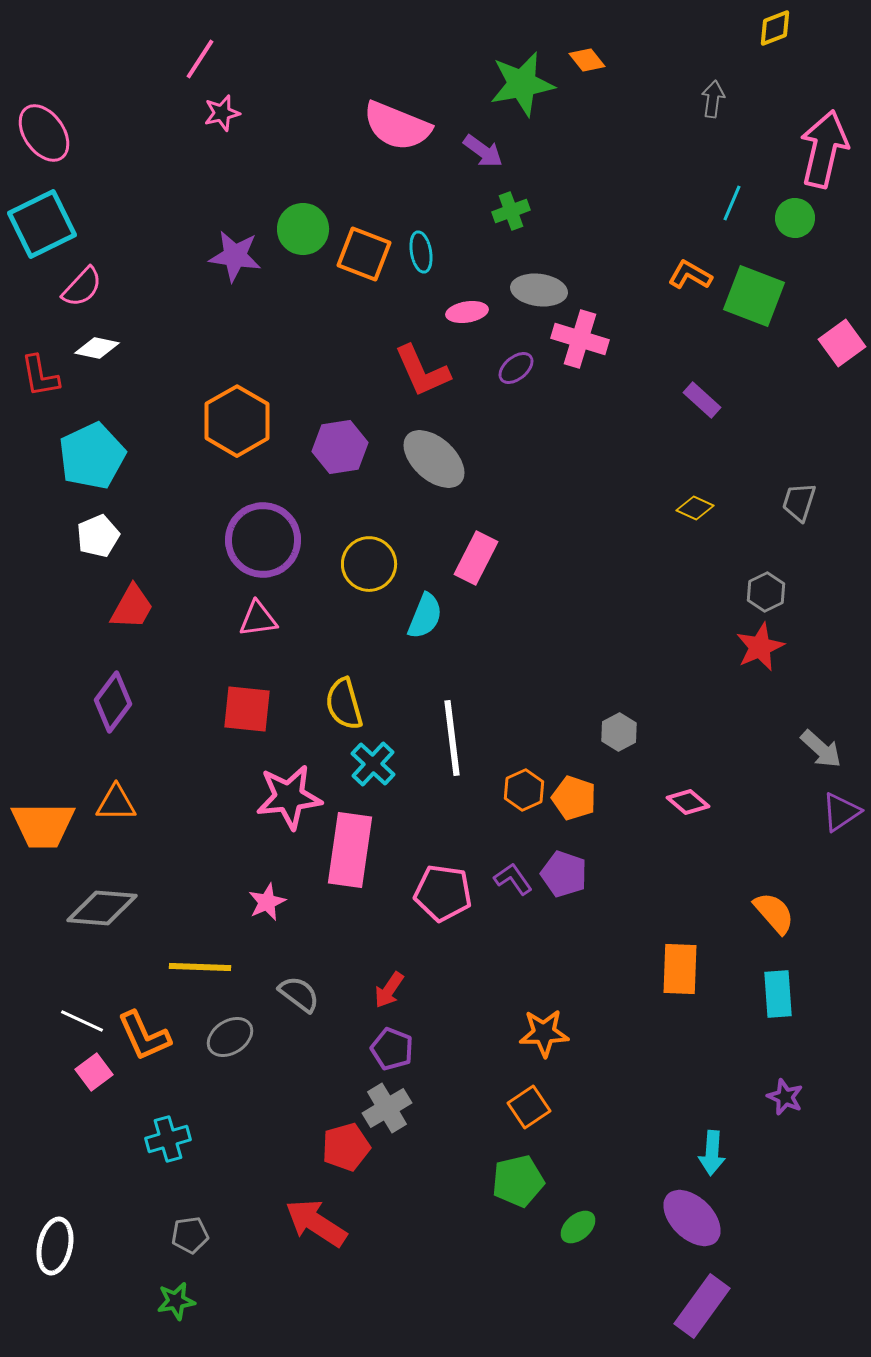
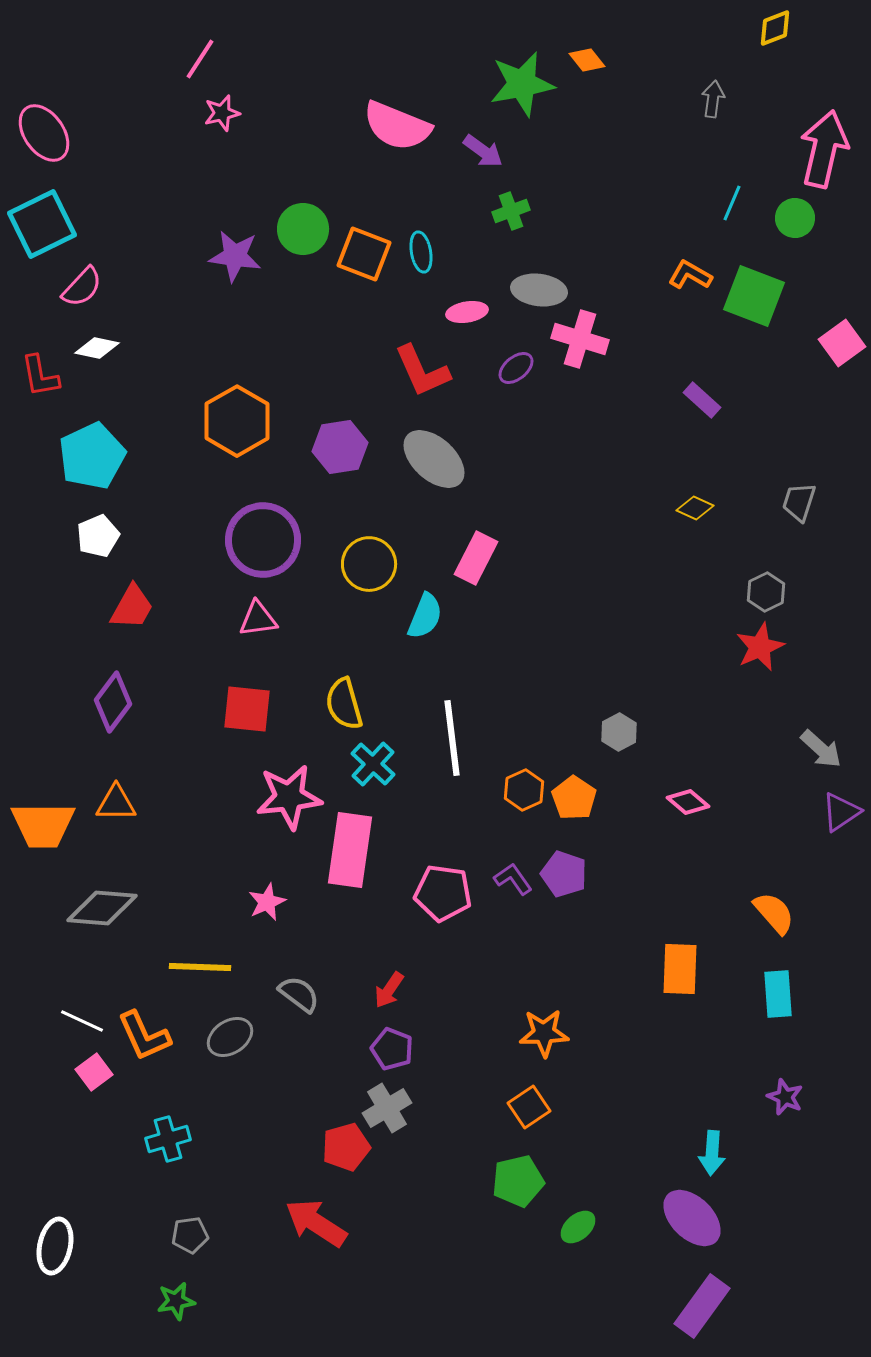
orange pentagon at (574, 798): rotated 15 degrees clockwise
